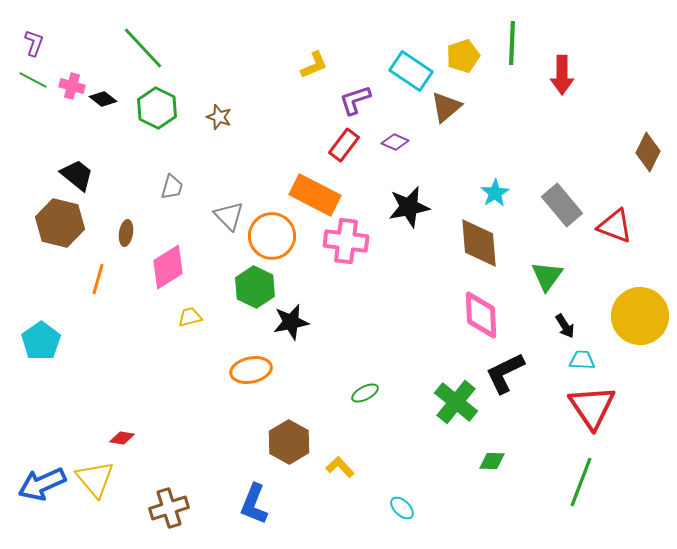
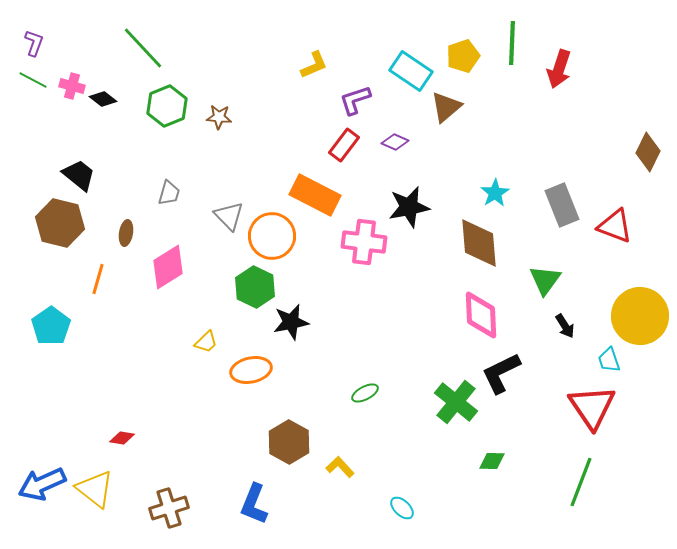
red arrow at (562, 75): moved 3 px left, 6 px up; rotated 18 degrees clockwise
green hexagon at (157, 108): moved 10 px right, 2 px up; rotated 12 degrees clockwise
brown star at (219, 117): rotated 15 degrees counterclockwise
black trapezoid at (77, 175): moved 2 px right
gray trapezoid at (172, 187): moved 3 px left, 6 px down
gray rectangle at (562, 205): rotated 18 degrees clockwise
pink cross at (346, 241): moved 18 px right, 1 px down
green triangle at (547, 276): moved 2 px left, 4 px down
yellow trapezoid at (190, 317): moved 16 px right, 25 px down; rotated 150 degrees clockwise
cyan pentagon at (41, 341): moved 10 px right, 15 px up
cyan trapezoid at (582, 360): moved 27 px right; rotated 112 degrees counterclockwise
black L-shape at (505, 373): moved 4 px left
yellow triangle at (95, 479): moved 10 px down; rotated 12 degrees counterclockwise
